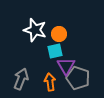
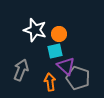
purple triangle: rotated 18 degrees counterclockwise
gray arrow: moved 9 px up
